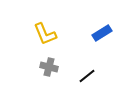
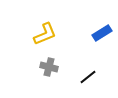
yellow L-shape: rotated 90 degrees counterclockwise
black line: moved 1 px right, 1 px down
